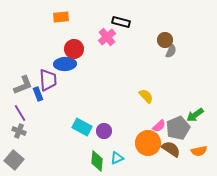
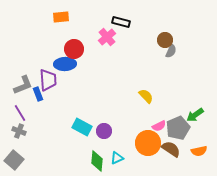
pink semicircle: rotated 16 degrees clockwise
